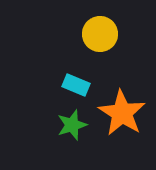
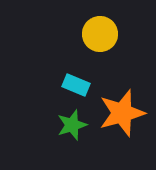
orange star: rotated 24 degrees clockwise
